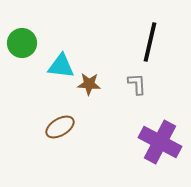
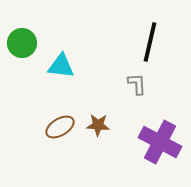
brown star: moved 9 px right, 41 px down
